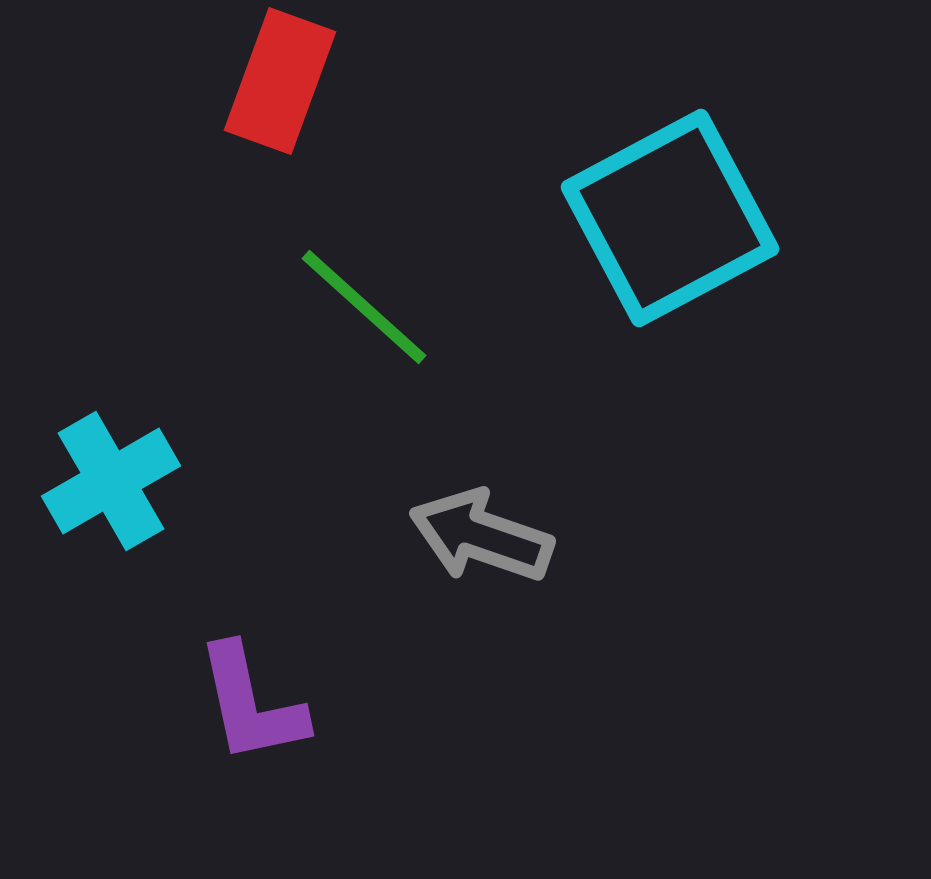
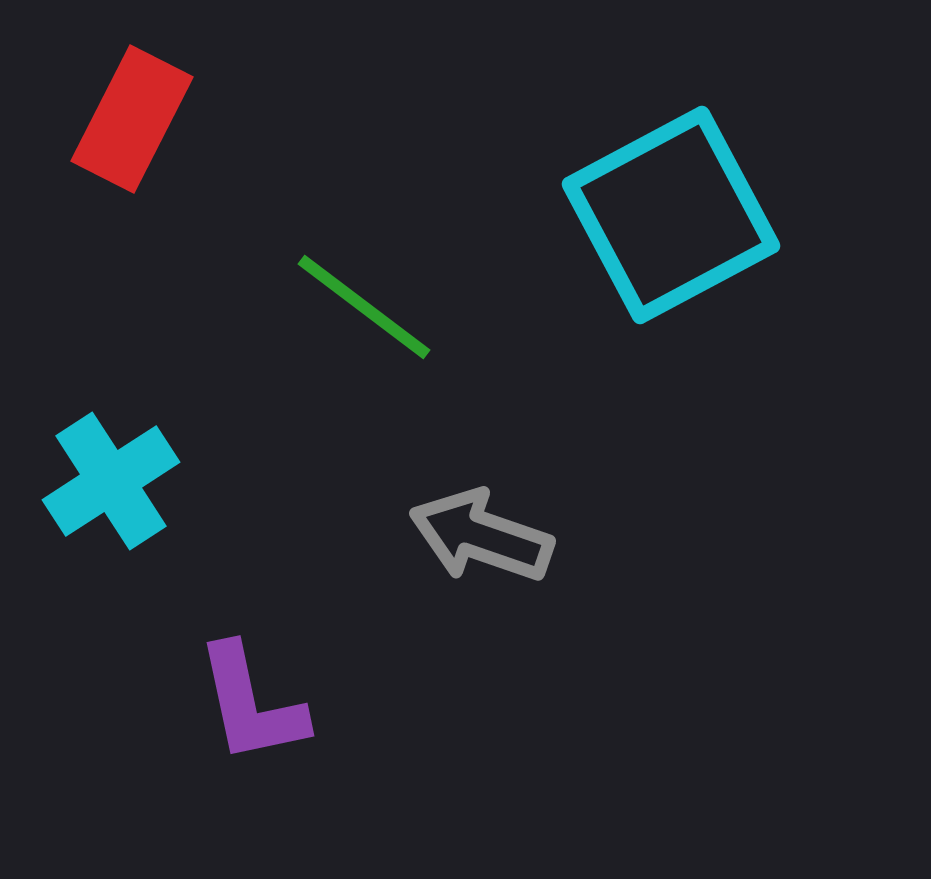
red rectangle: moved 148 px left, 38 px down; rotated 7 degrees clockwise
cyan square: moved 1 px right, 3 px up
green line: rotated 5 degrees counterclockwise
cyan cross: rotated 3 degrees counterclockwise
